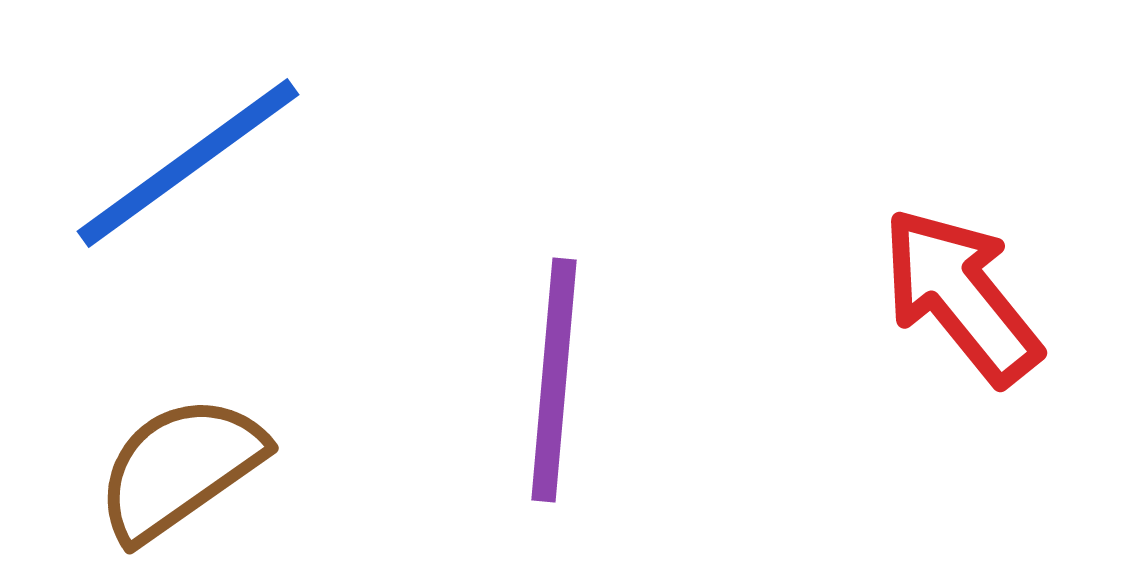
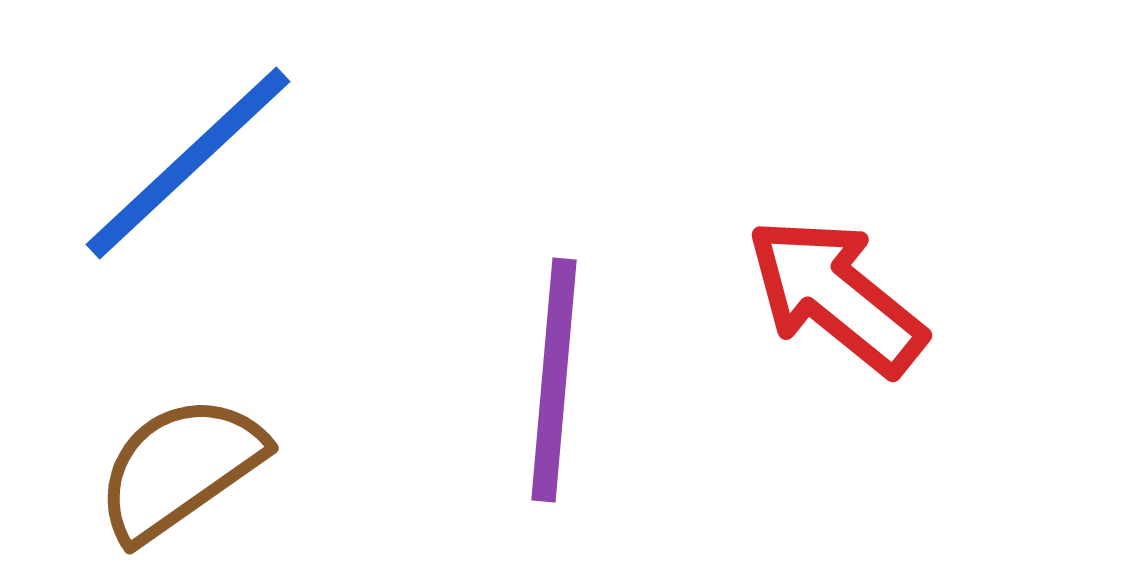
blue line: rotated 7 degrees counterclockwise
red arrow: moved 125 px left; rotated 12 degrees counterclockwise
